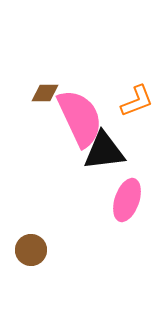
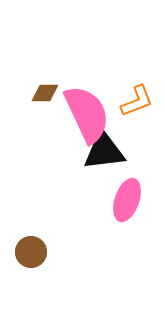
pink semicircle: moved 7 px right, 4 px up
brown circle: moved 2 px down
